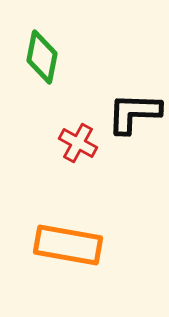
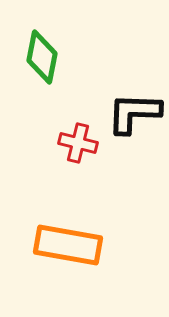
red cross: rotated 15 degrees counterclockwise
